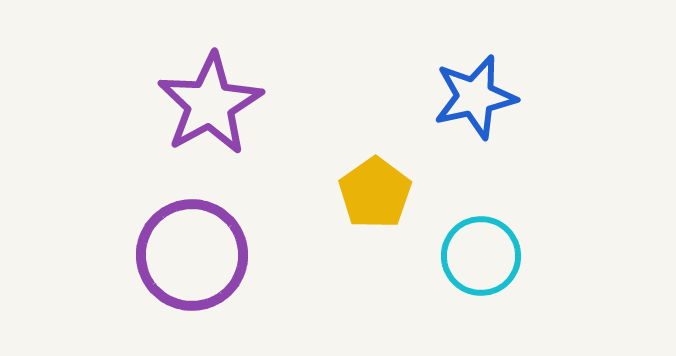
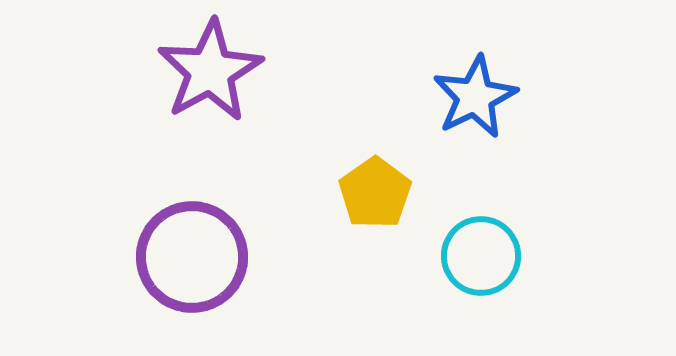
blue star: rotated 14 degrees counterclockwise
purple star: moved 33 px up
purple circle: moved 2 px down
